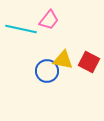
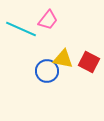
pink trapezoid: moved 1 px left
cyan line: rotated 12 degrees clockwise
yellow triangle: moved 1 px up
